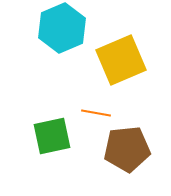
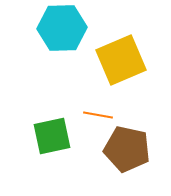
cyan hexagon: rotated 21 degrees clockwise
orange line: moved 2 px right, 2 px down
brown pentagon: rotated 18 degrees clockwise
